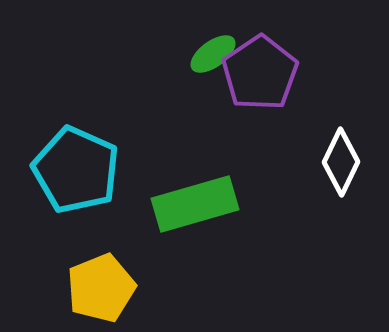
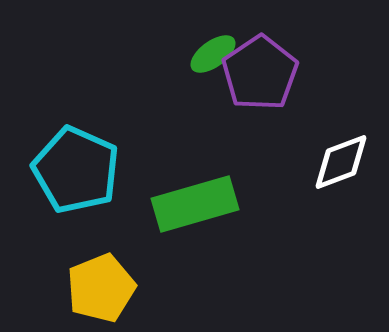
white diamond: rotated 44 degrees clockwise
